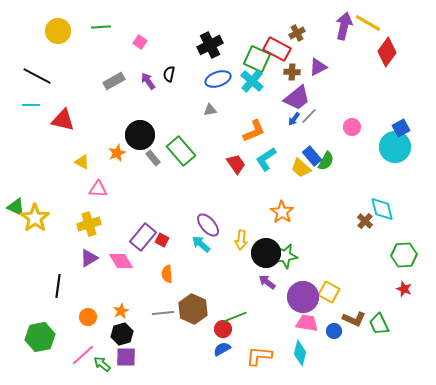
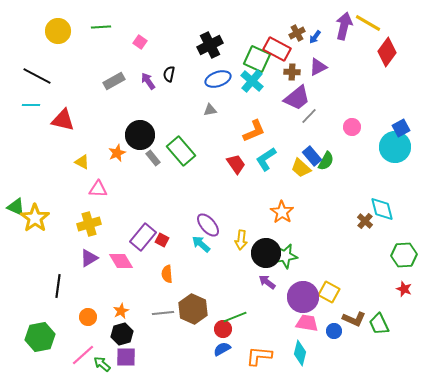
blue arrow at (294, 119): moved 21 px right, 82 px up
